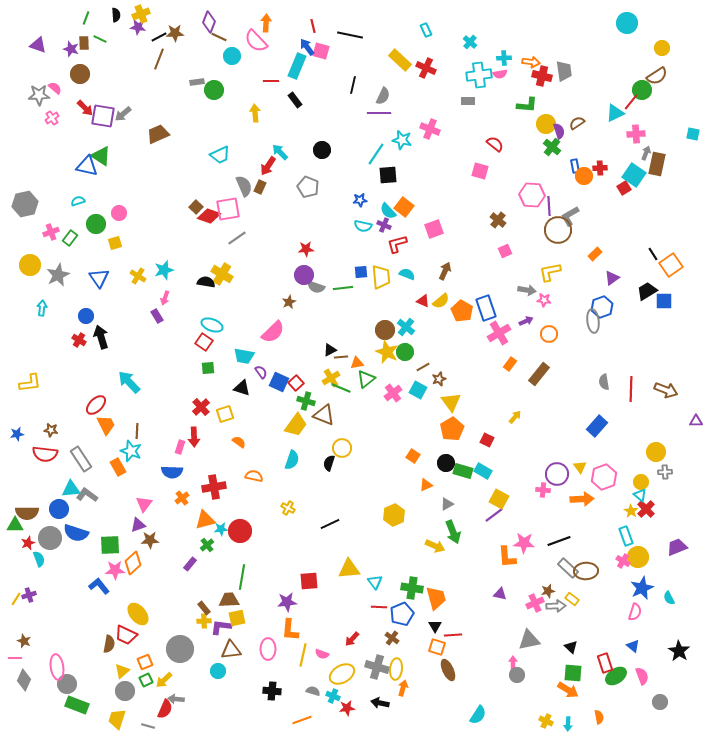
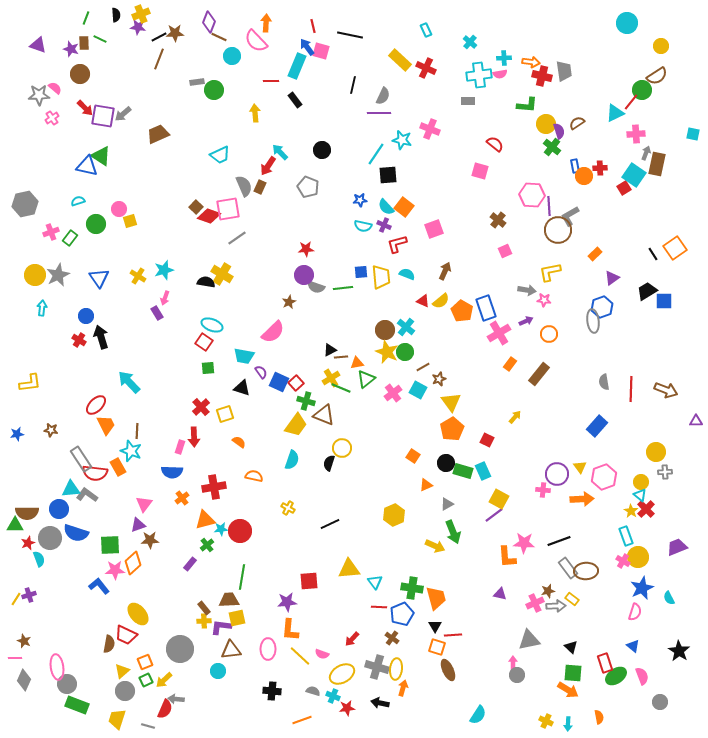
yellow circle at (662, 48): moved 1 px left, 2 px up
cyan semicircle at (388, 211): moved 2 px left, 4 px up
pink circle at (119, 213): moved 4 px up
yellow square at (115, 243): moved 15 px right, 22 px up
yellow circle at (30, 265): moved 5 px right, 10 px down
orange square at (671, 265): moved 4 px right, 17 px up
purple rectangle at (157, 316): moved 3 px up
red semicircle at (45, 454): moved 50 px right, 19 px down
cyan rectangle at (483, 471): rotated 36 degrees clockwise
gray rectangle at (568, 568): rotated 10 degrees clockwise
yellow line at (303, 655): moved 3 px left, 1 px down; rotated 60 degrees counterclockwise
